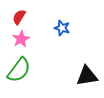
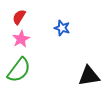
black triangle: moved 2 px right
